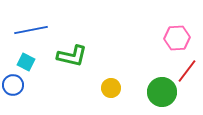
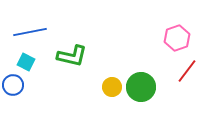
blue line: moved 1 px left, 2 px down
pink hexagon: rotated 15 degrees counterclockwise
yellow circle: moved 1 px right, 1 px up
green circle: moved 21 px left, 5 px up
